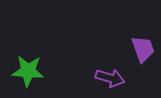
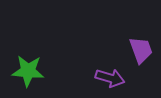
purple trapezoid: moved 2 px left, 1 px down
